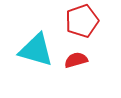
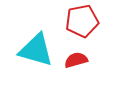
red pentagon: rotated 8 degrees clockwise
